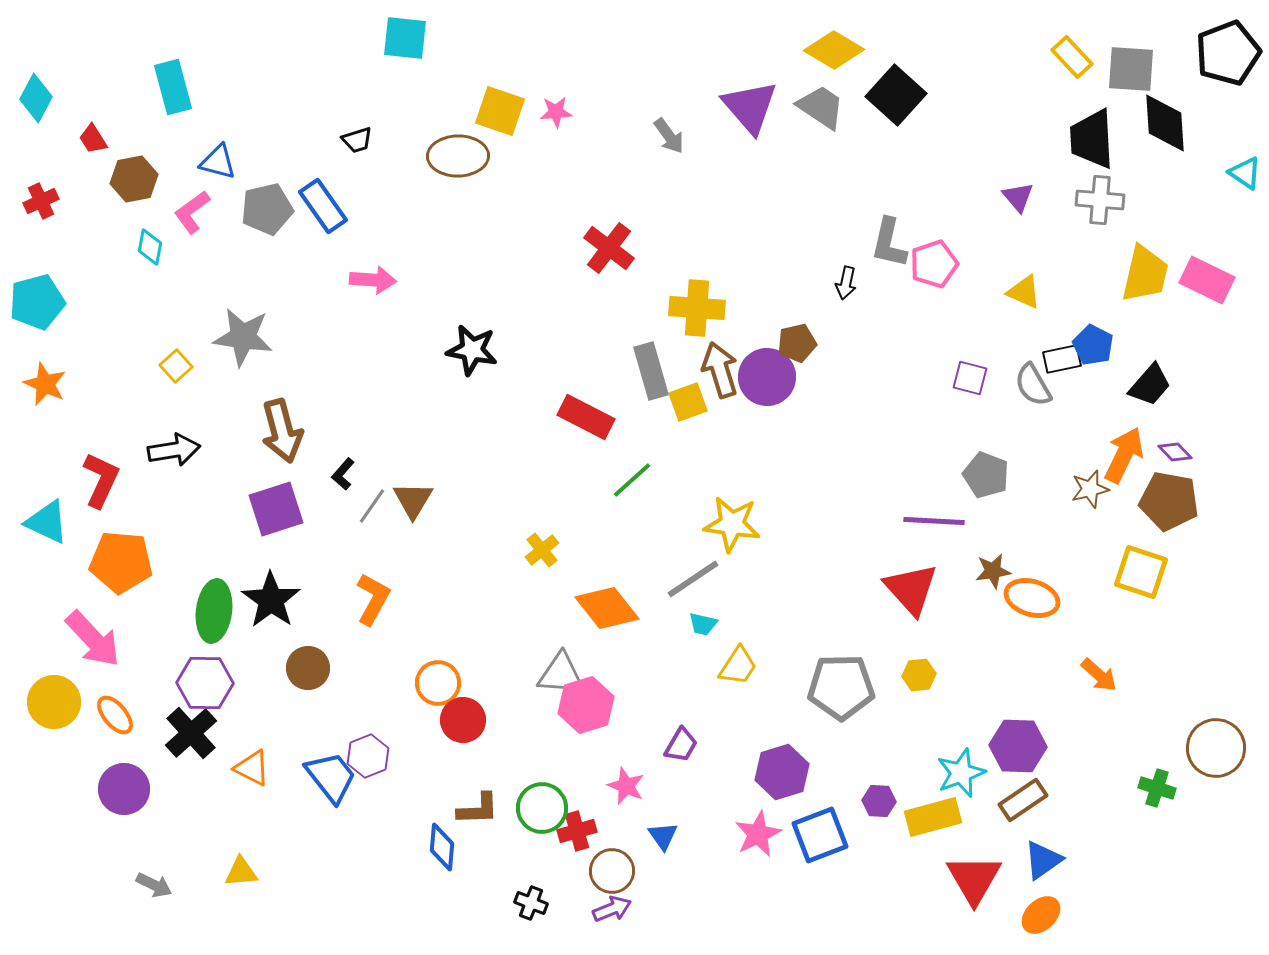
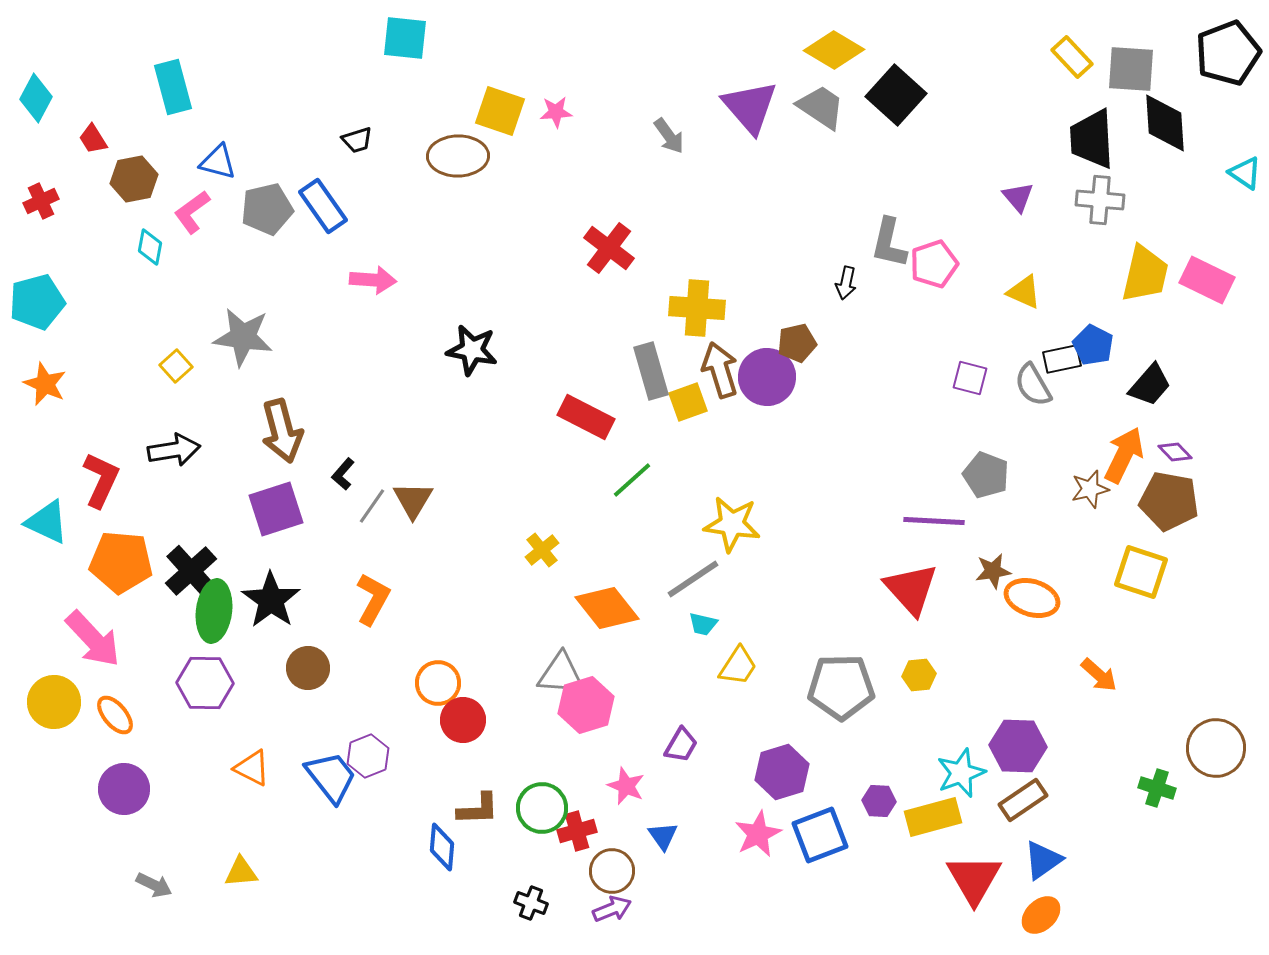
black cross at (191, 733): moved 162 px up
